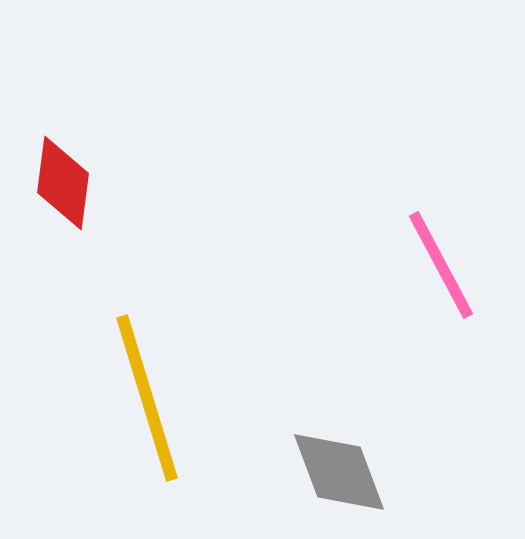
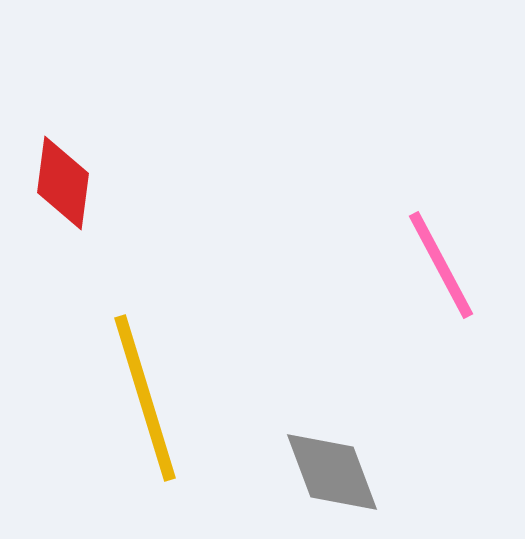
yellow line: moved 2 px left
gray diamond: moved 7 px left
